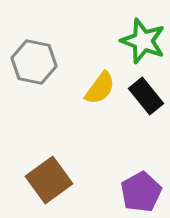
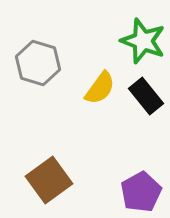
gray hexagon: moved 4 px right, 1 px down; rotated 6 degrees clockwise
